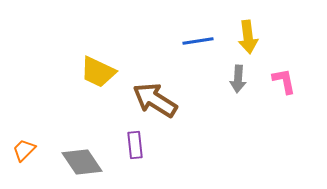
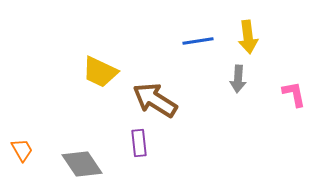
yellow trapezoid: moved 2 px right
pink L-shape: moved 10 px right, 13 px down
purple rectangle: moved 4 px right, 2 px up
orange trapezoid: moved 2 px left; rotated 105 degrees clockwise
gray diamond: moved 2 px down
